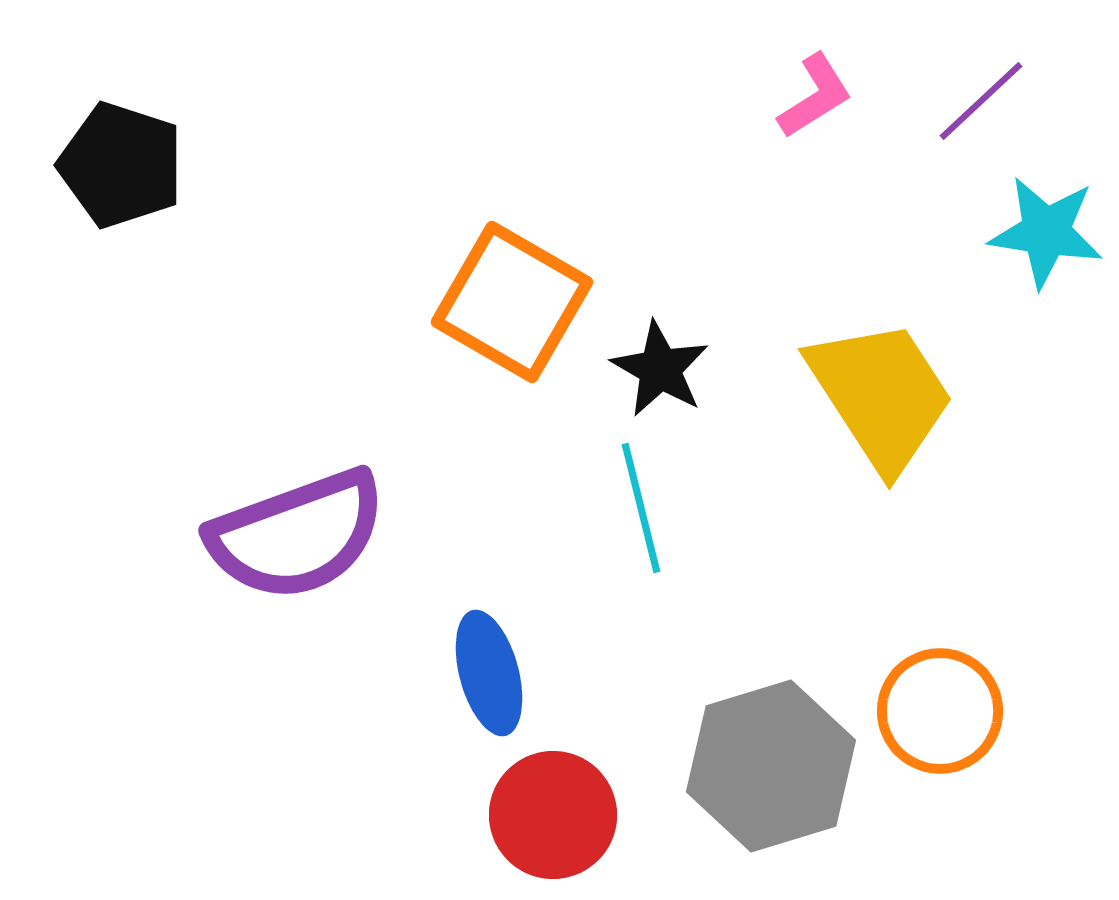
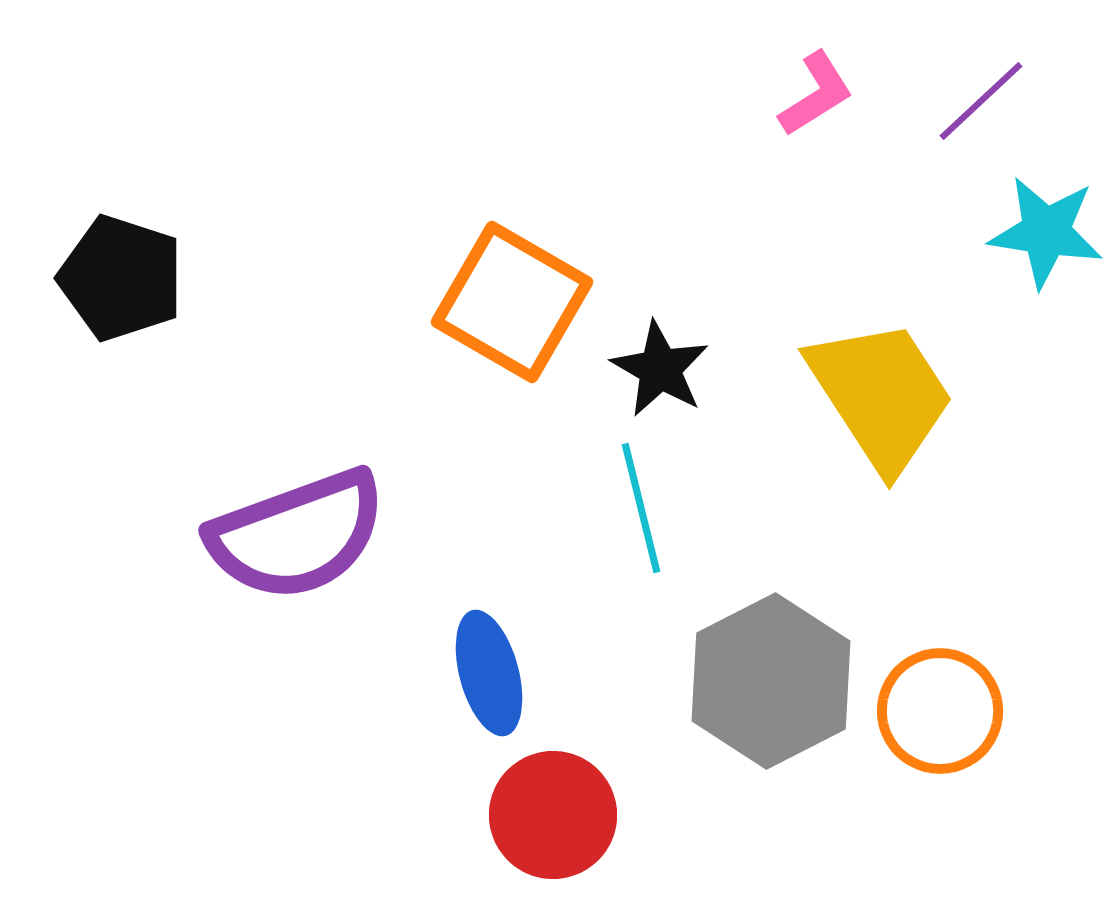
pink L-shape: moved 1 px right, 2 px up
black pentagon: moved 113 px down
gray hexagon: moved 85 px up; rotated 10 degrees counterclockwise
